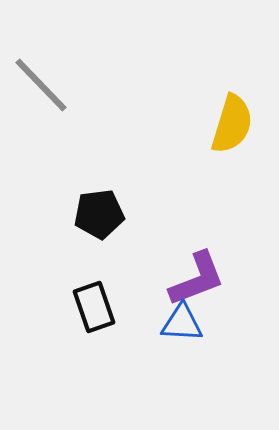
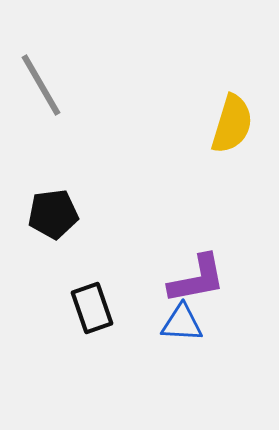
gray line: rotated 14 degrees clockwise
black pentagon: moved 46 px left
purple L-shape: rotated 10 degrees clockwise
black rectangle: moved 2 px left, 1 px down
